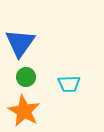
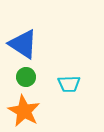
blue triangle: moved 3 px right, 1 px down; rotated 32 degrees counterclockwise
